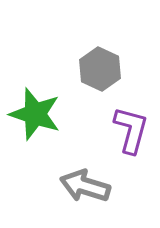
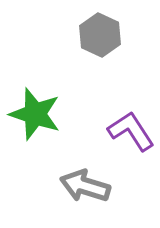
gray hexagon: moved 34 px up
purple L-shape: moved 1 px down; rotated 48 degrees counterclockwise
